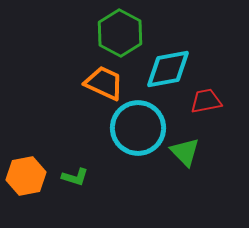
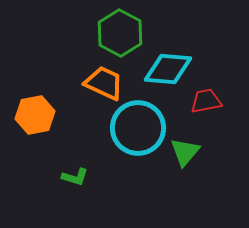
cyan diamond: rotated 15 degrees clockwise
green triangle: rotated 24 degrees clockwise
orange hexagon: moved 9 px right, 61 px up
